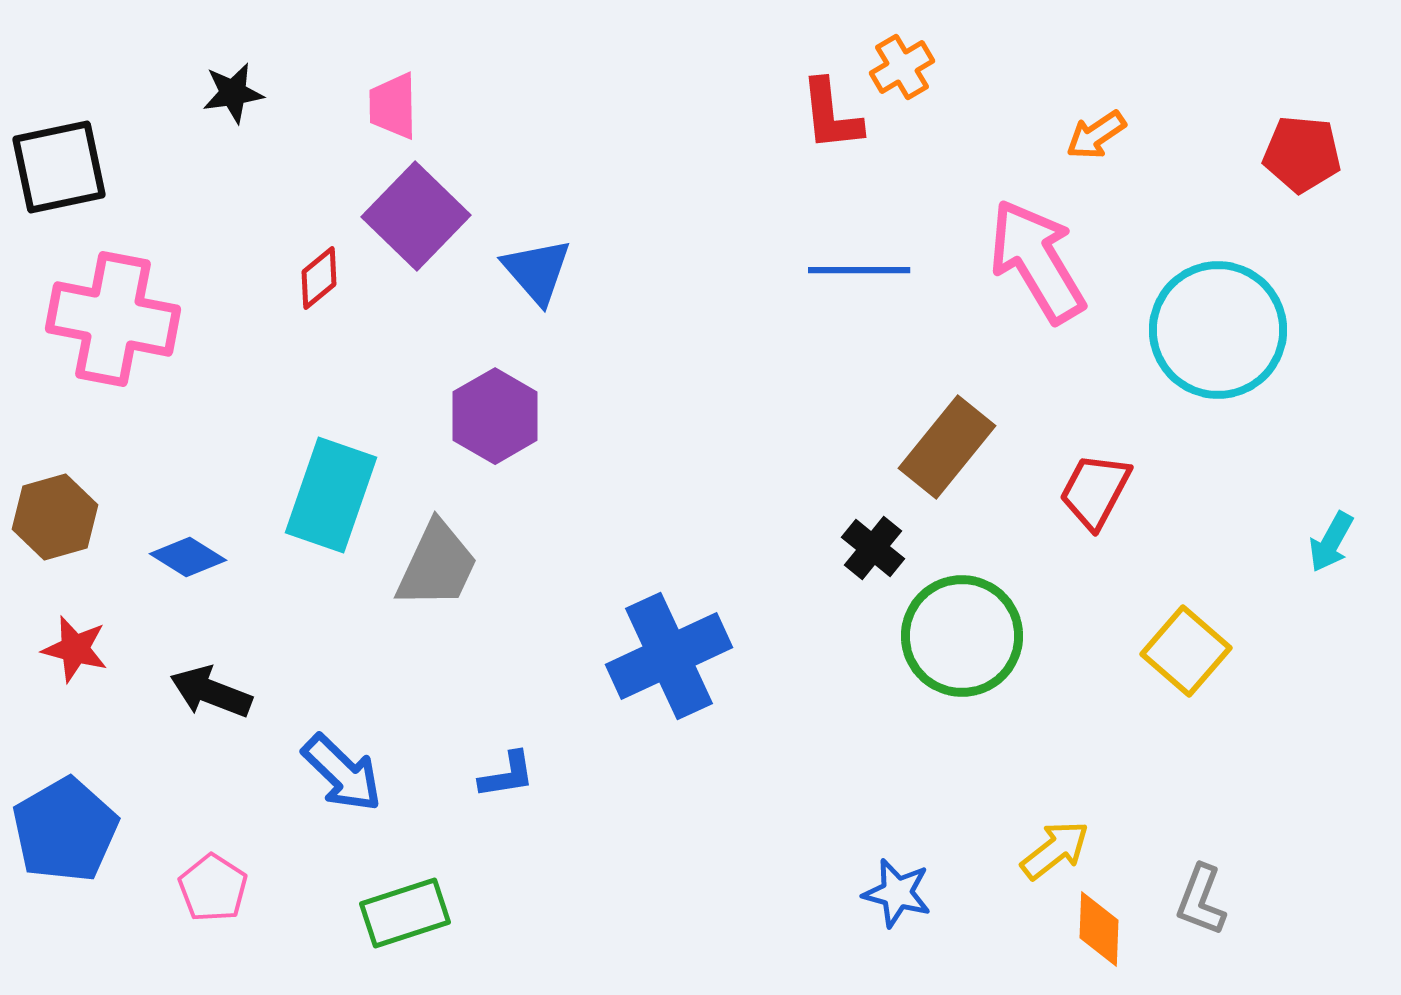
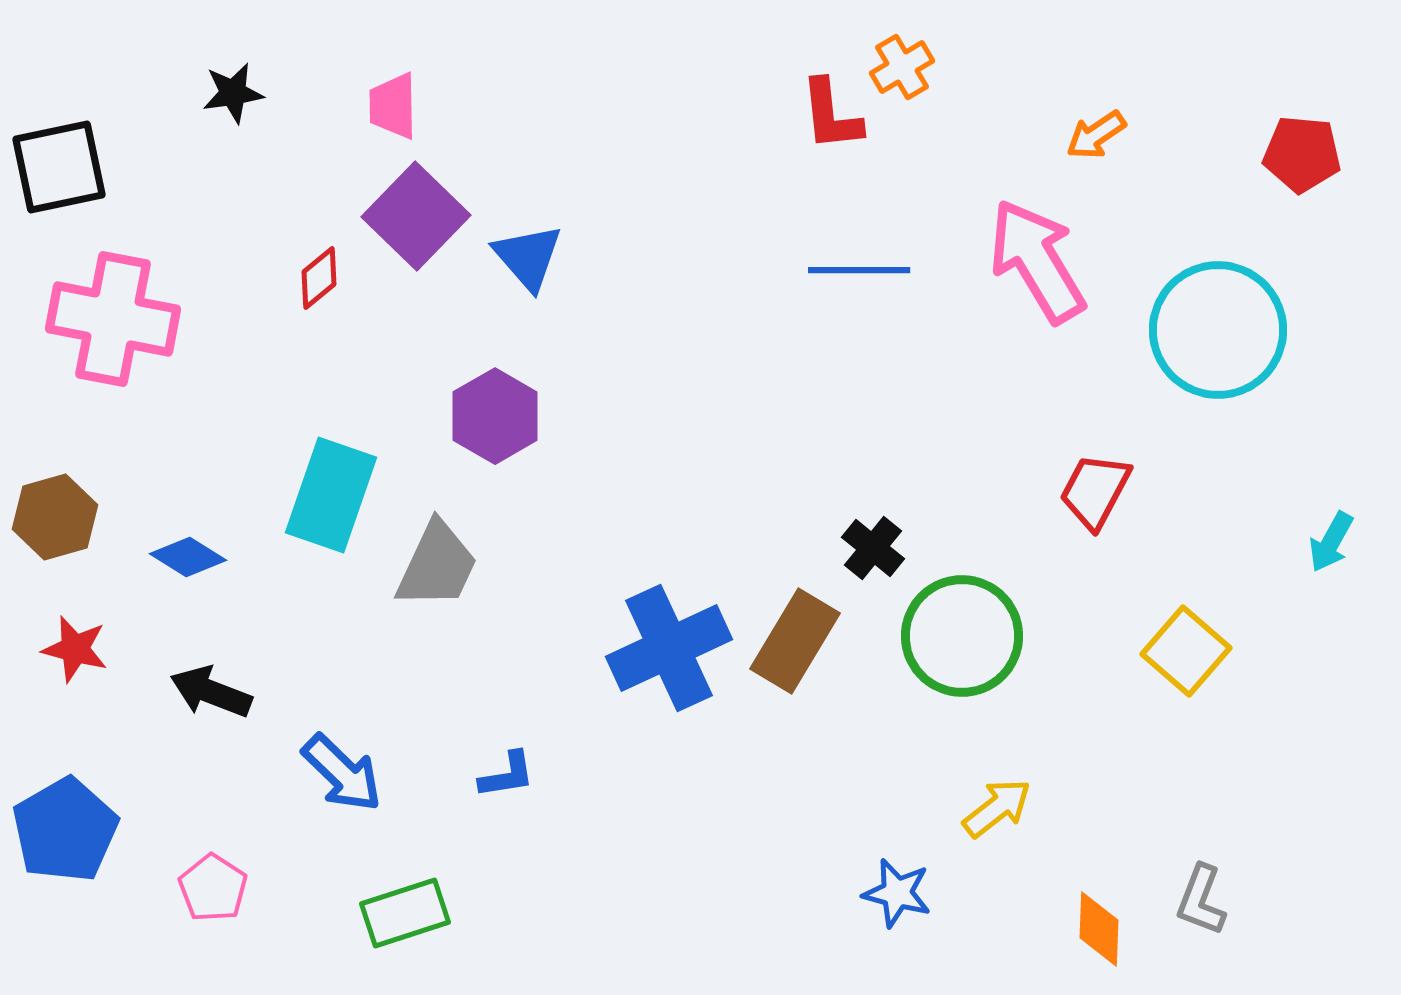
blue triangle: moved 9 px left, 14 px up
brown rectangle: moved 152 px left, 194 px down; rotated 8 degrees counterclockwise
blue cross: moved 8 px up
yellow arrow: moved 58 px left, 42 px up
